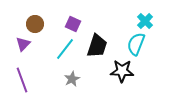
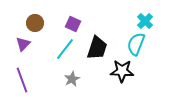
brown circle: moved 1 px up
black trapezoid: moved 2 px down
